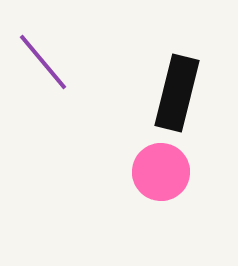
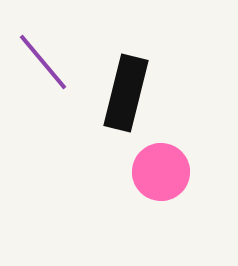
black rectangle: moved 51 px left
